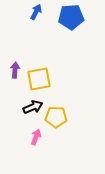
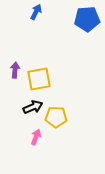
blue pentagon: moved 16 px right, 2 px down
